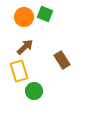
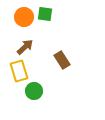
green square: rotated 14 degrees counterclockwise
